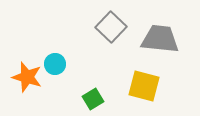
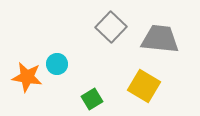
cyan circle: moved 2 px right
orange star: rotated 8 degrees counterclockwise
yellow square: rotated 16 degrees clockwise
green square: moved 1 px left
